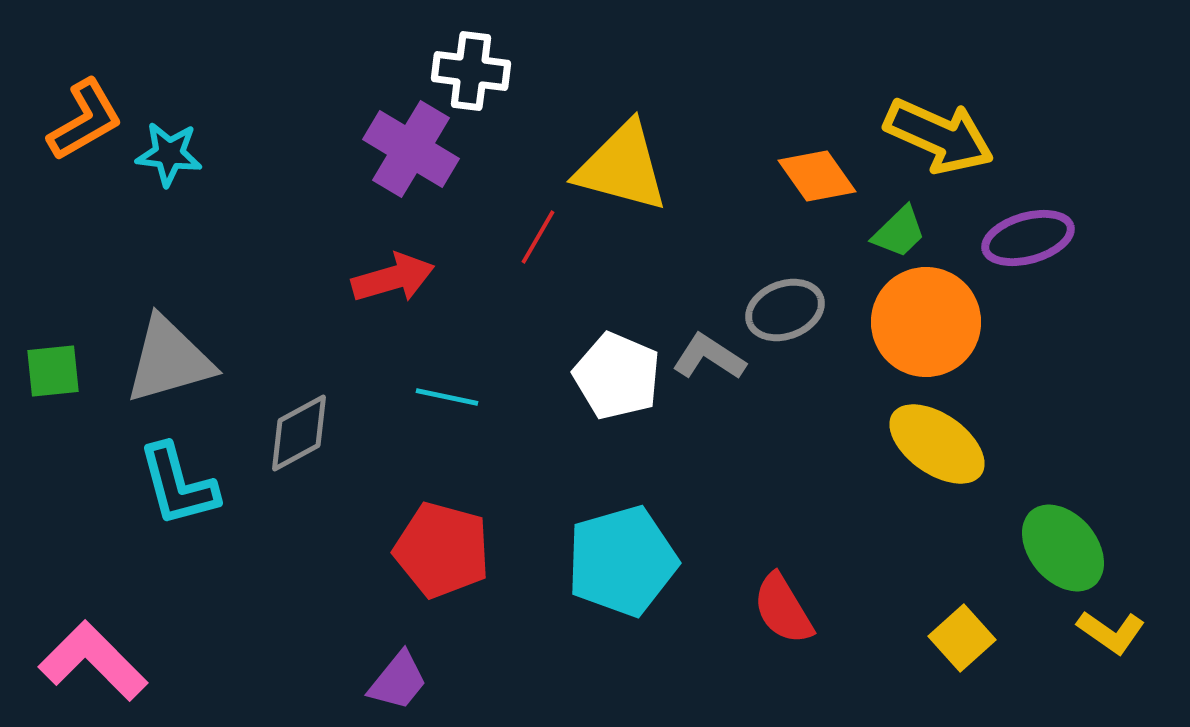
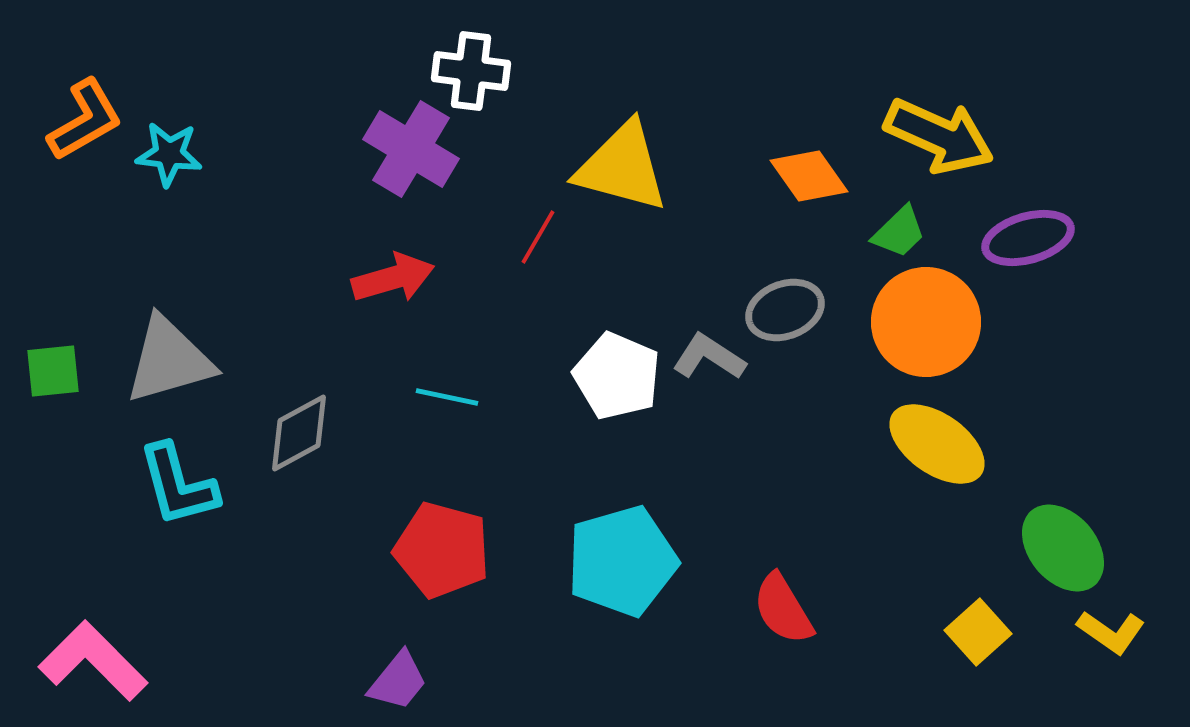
orange diamond: moved 8 px left
yellow square: moved 16 px right, 6 px up
